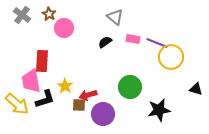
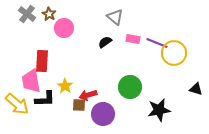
gray cross: moved 5 px right, 1 px up
yellow circle: moved 3 px right, 4 px up
black L-shape: rotated 15 degrees clockwise
